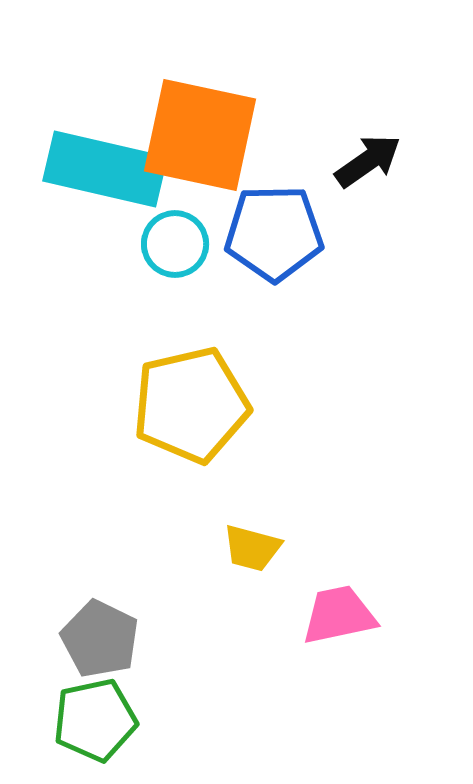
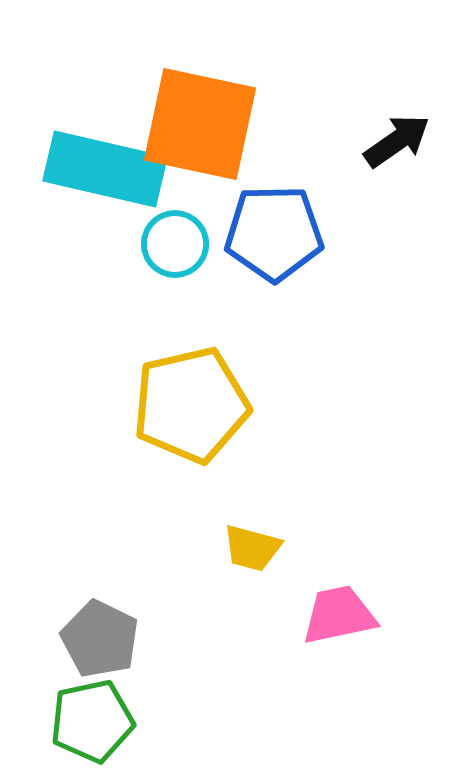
orange square: moved 11 px up
black arrow: moved 29 px right, 20 px up
green pentagon: moved 3 px left, 1 px down
